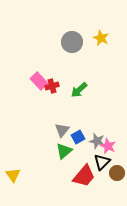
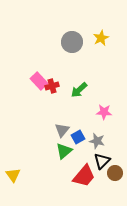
yellow star: rotated 21 degrees clockwise
pink star: moved 4 px left, 34 px up; rotated 21 degrees counterclockwise
black triangle: moved 1 px up
brown circle: moved 2 px left
